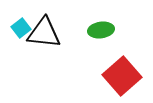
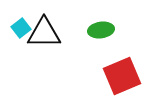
black triangle: rotated 6 degrees counterclockwise
red square: rotated 18 degrees clockwise
